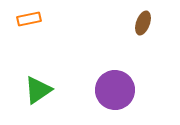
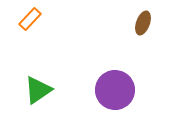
orange rectangle: moved 1 px right; rotated 35 degrees counterclockwise
